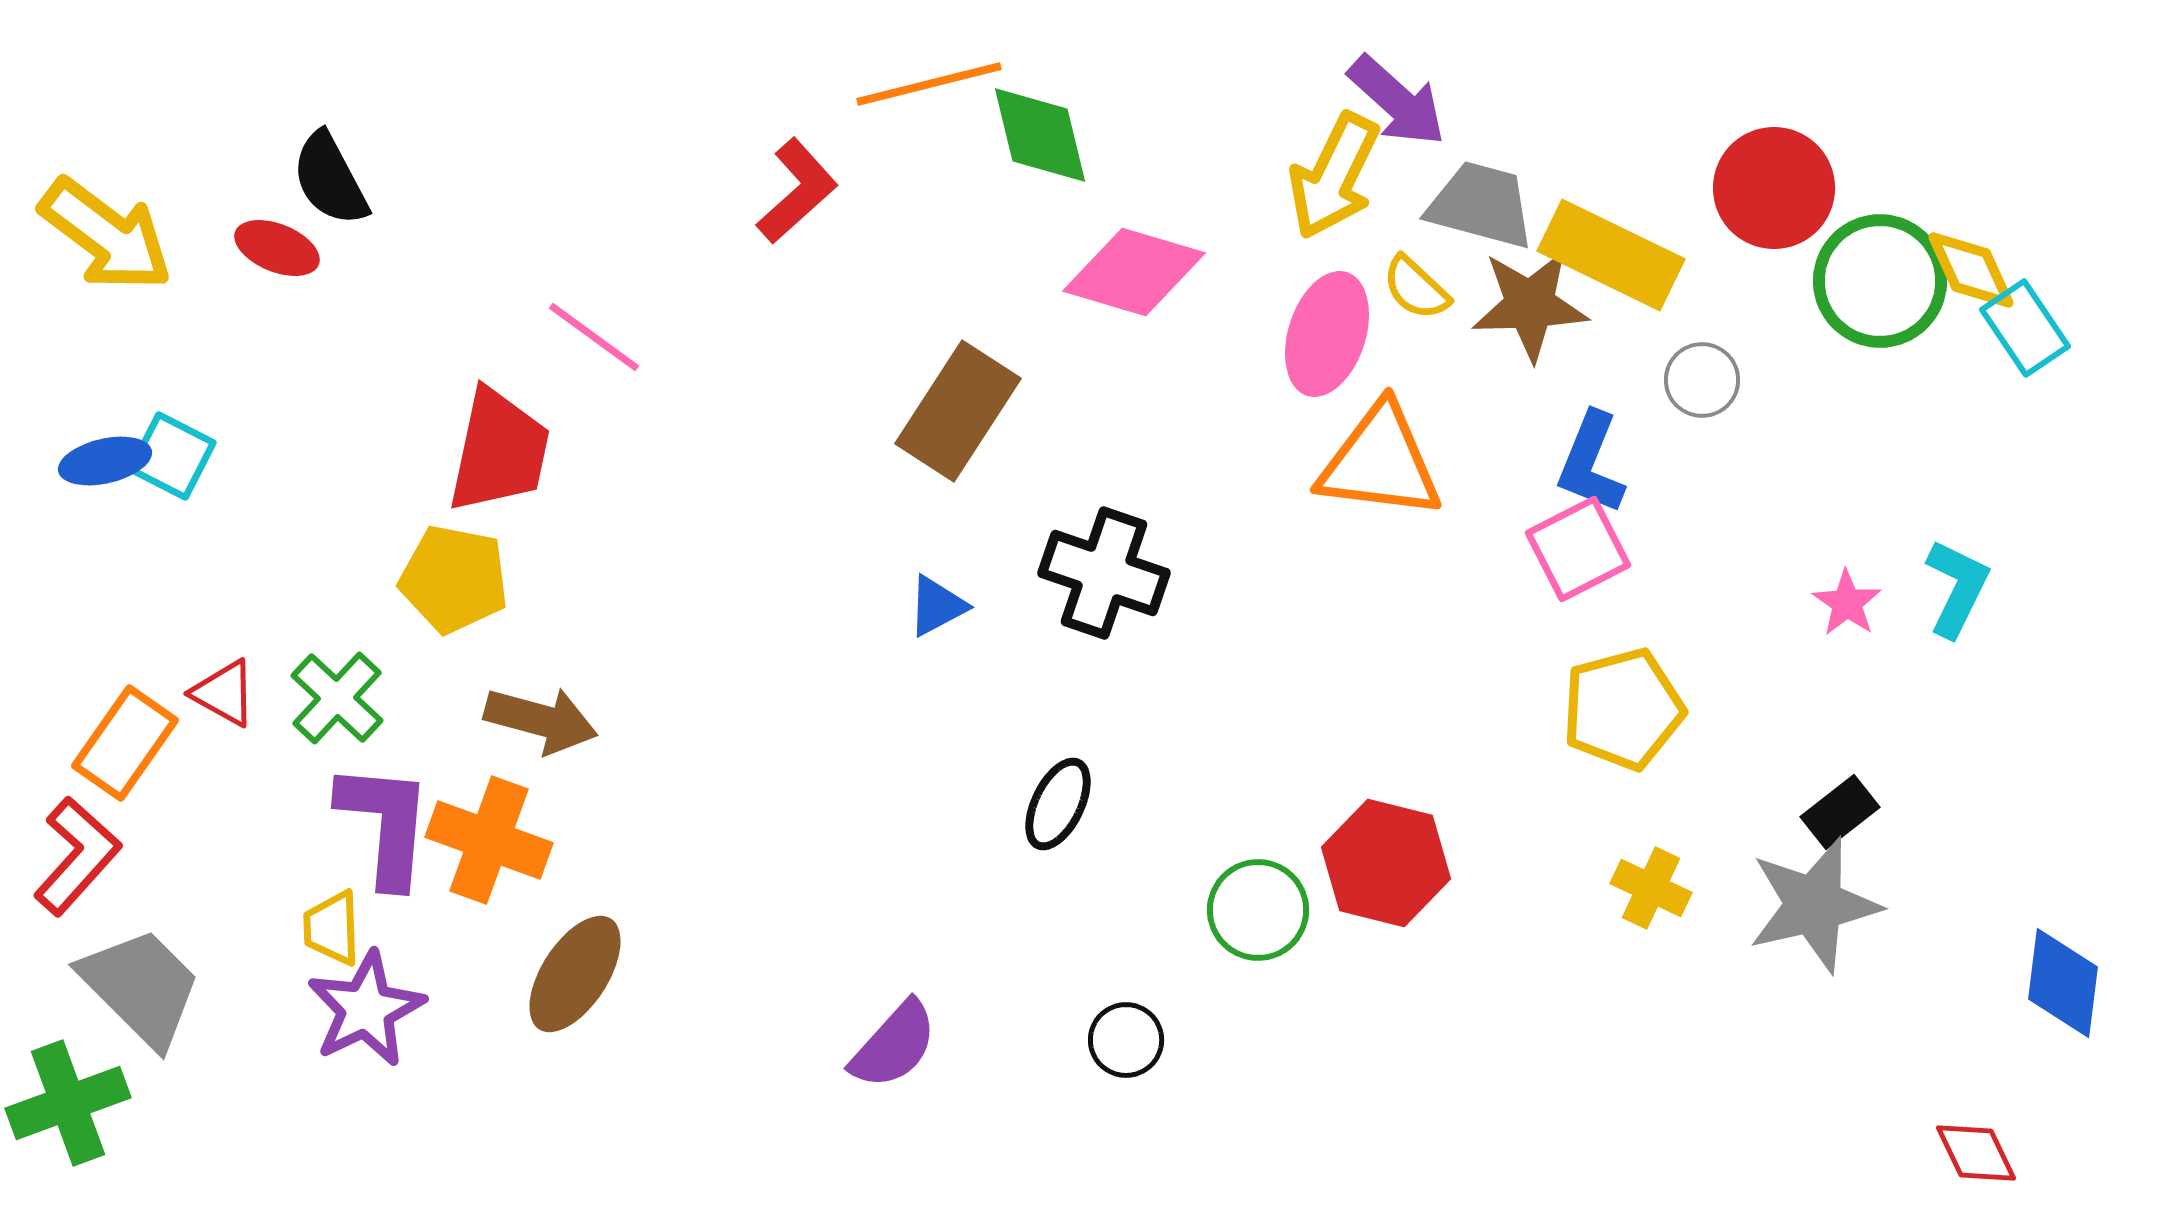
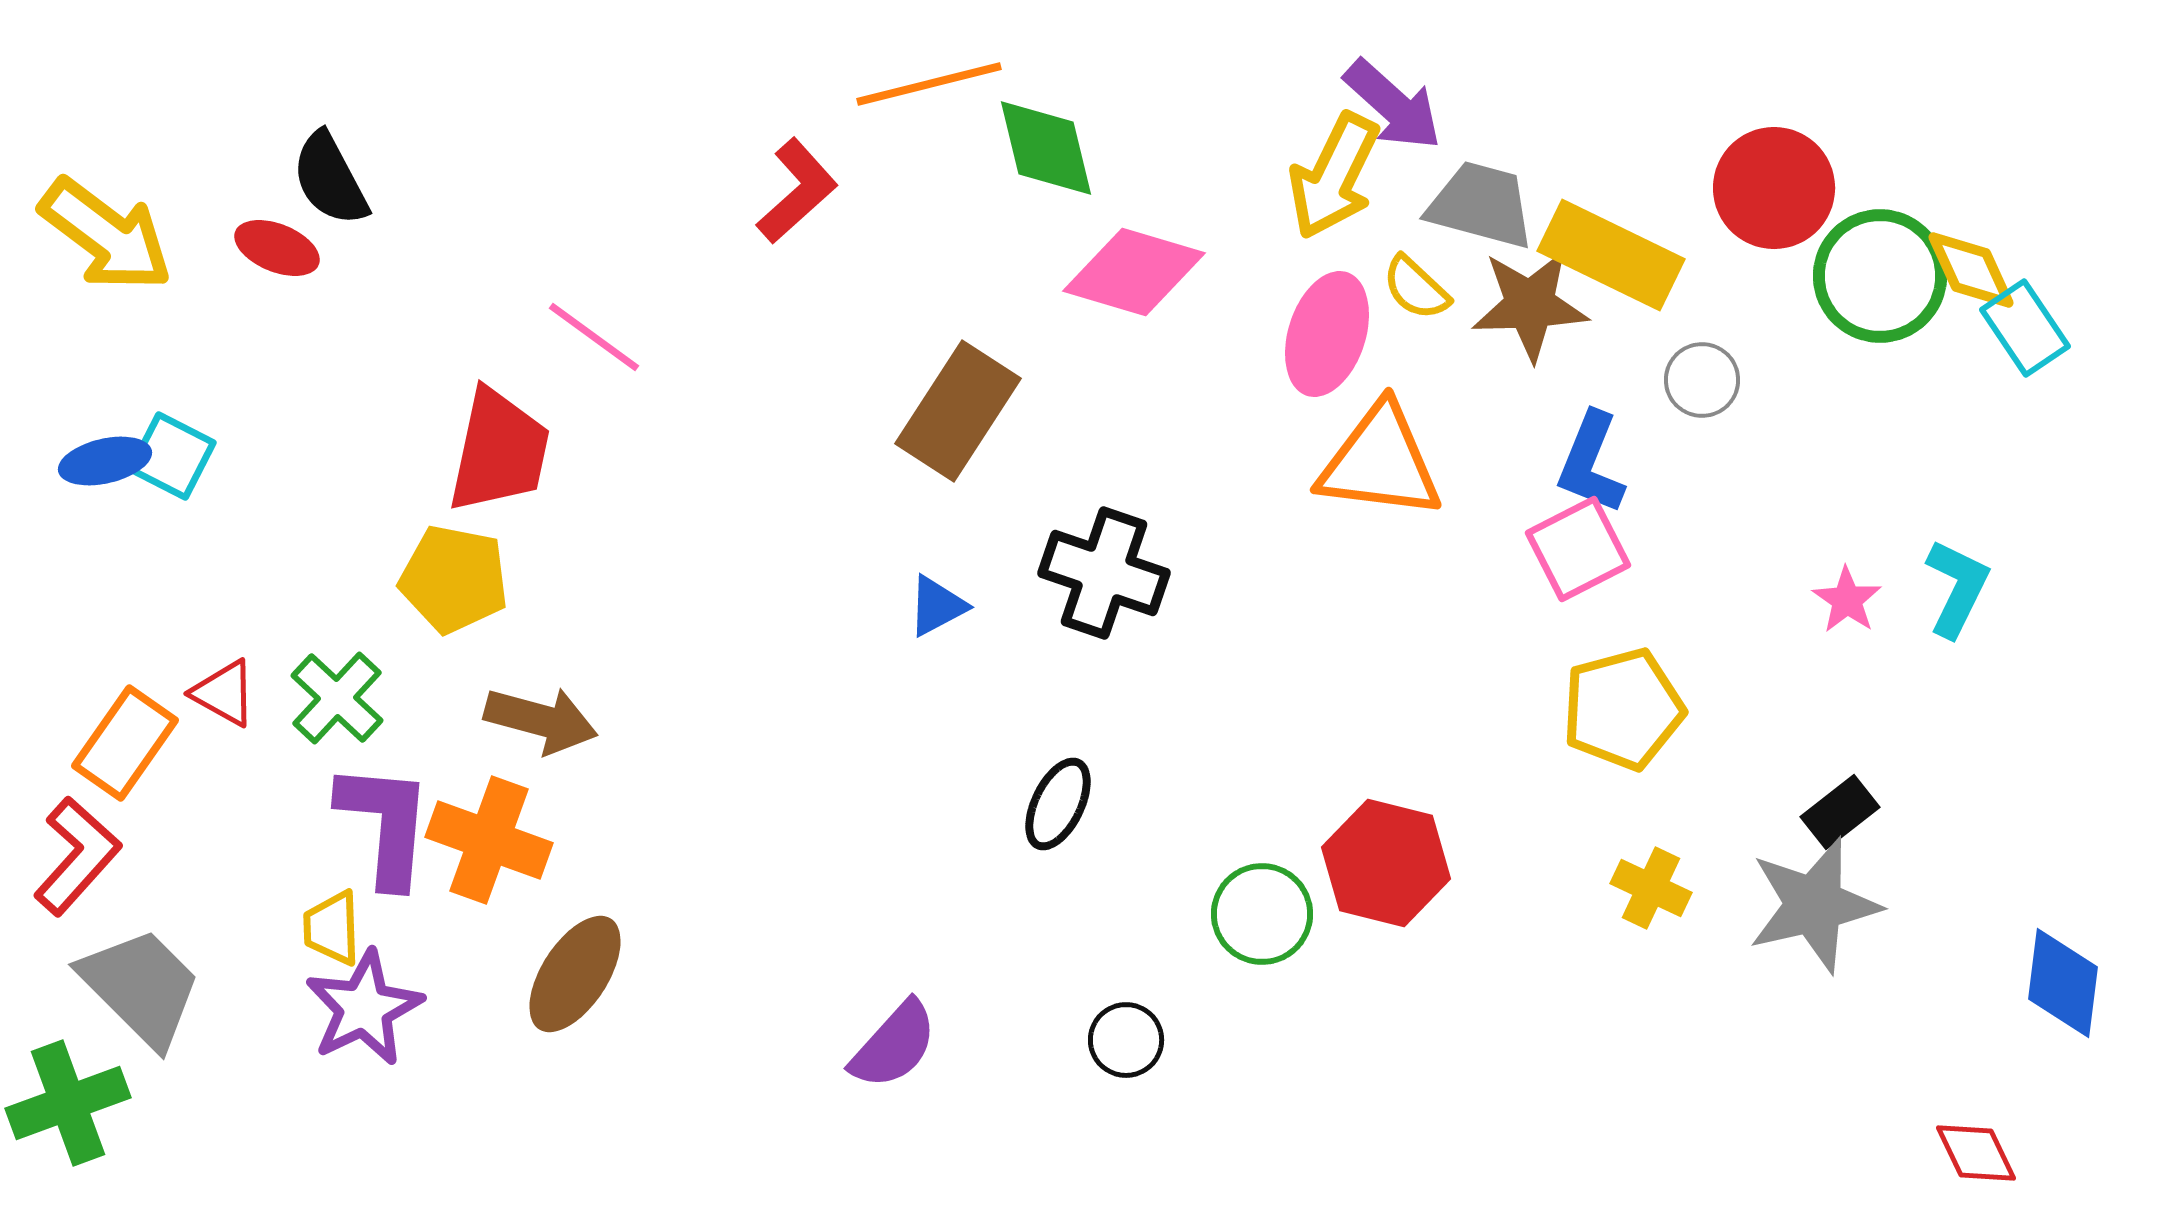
purple arrow at (1397, 101): moved 4 px left, 4 px down
green diamond at (1040, 135): moved 6 px right, 13 px down
green circle at (1880, 281): moved 5 px up
pink star at (1847, 603): moved 3 px up
green circle at (1258, 910): moved 4 px right, 4 px down
purple star at (366, 1009): moved 2 px left, 1 px up
